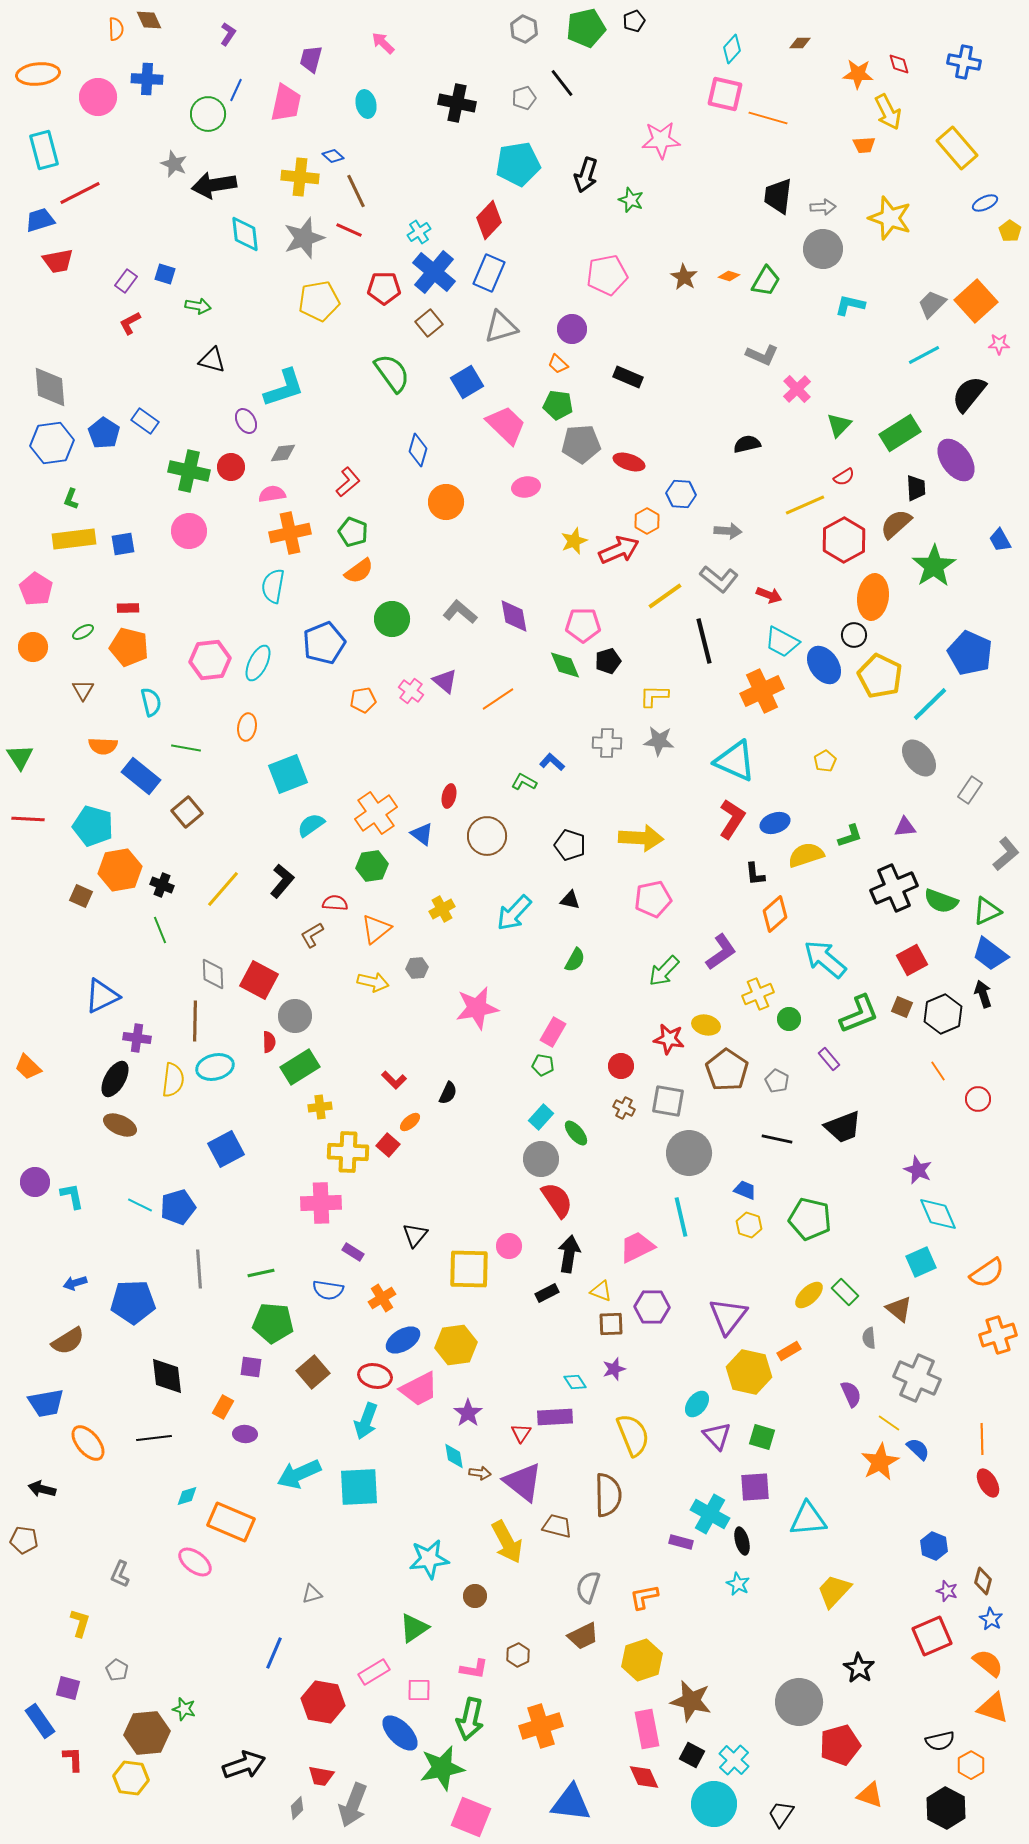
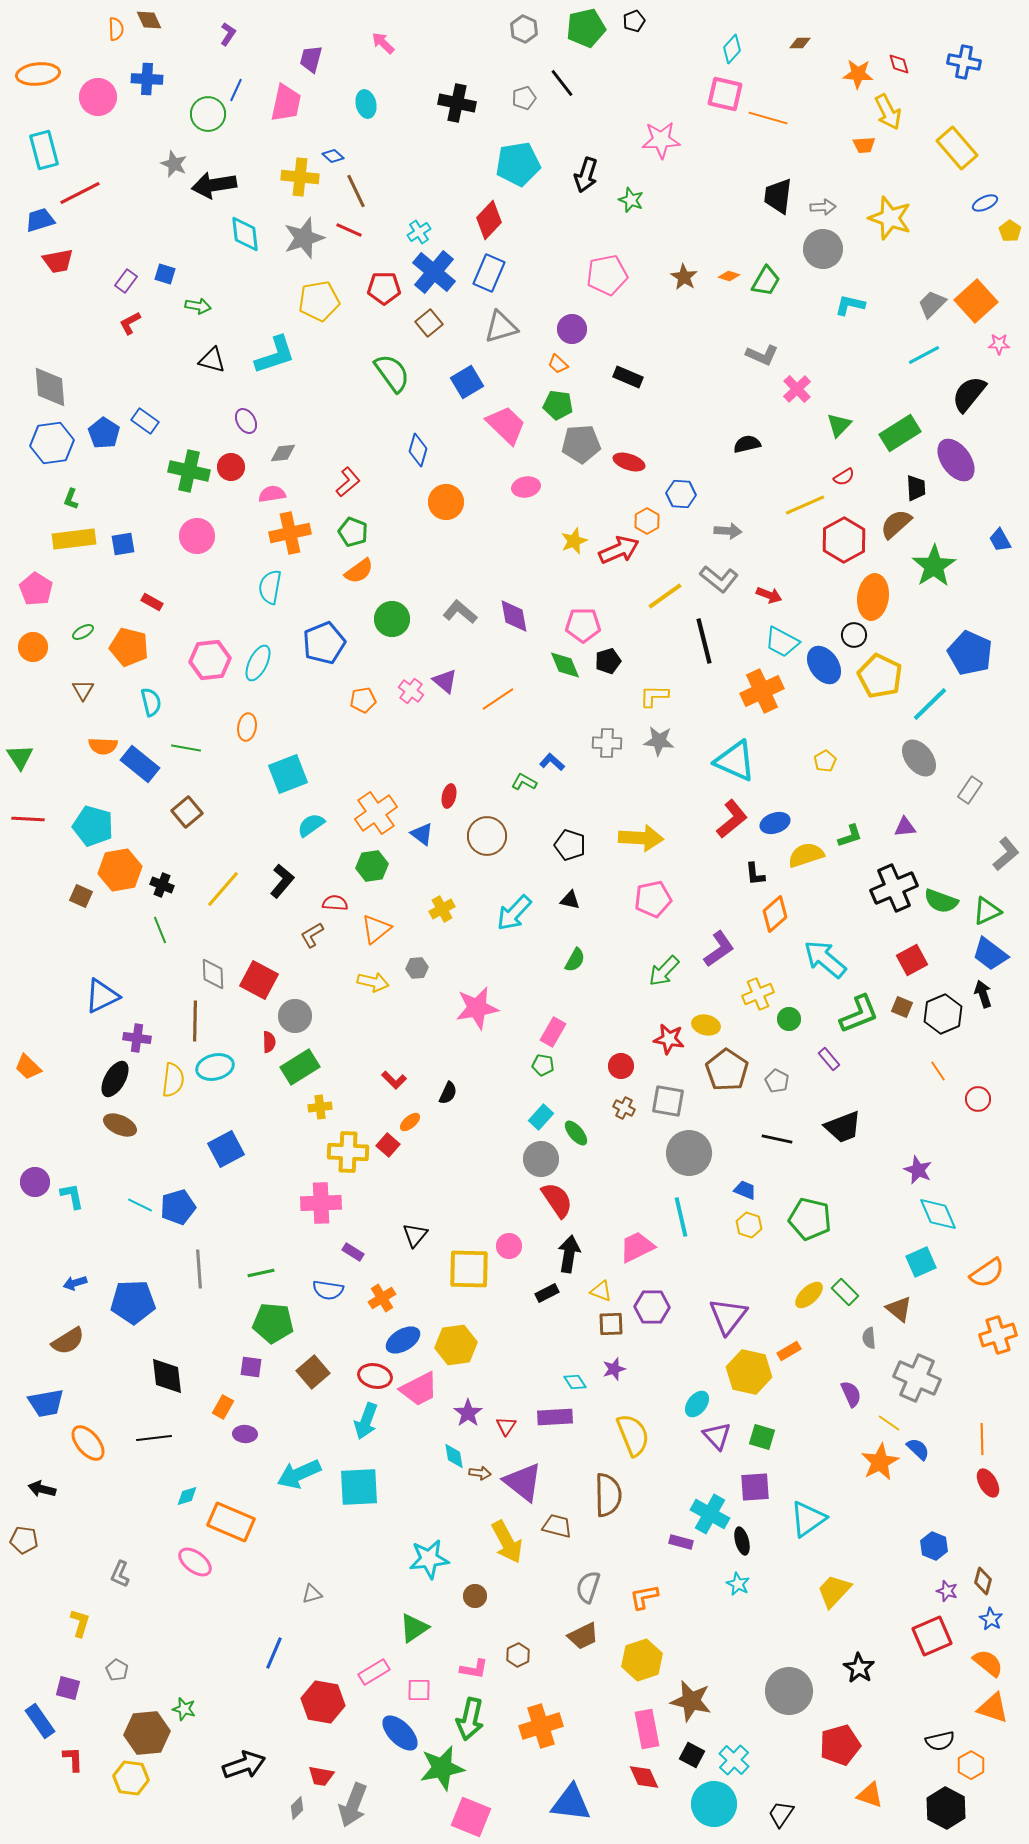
cyan L-shape at (284, 388): moved 9 px left, 33 px up
pink circle at (189, 531): moved 8 px right, 5 px down
cyan semicircle at (273, 586): moved 3 px left, 1 px down
red rectangle at (128, 608): moved 24 px right, 6 px up; rotated 30 degrees clockwise
blue rectangle at (141, 776): moved 1 px left, 12 px up
red L-shape at (732, 819): rotated 18 degrees clockwise
purple L-shape at (721, 952): moved 2 px left, 3 px up
red triangle at (521, 1433): moved 15 px left, 7 px up
cyan triangle at (808, 1519): rotated 30 degrees counterclockwise
gray circle at (799, 1702): moved 10 px left, 11 px up
